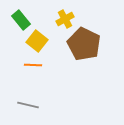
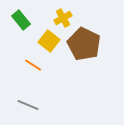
yellow cross: moved 2 px left, 1 px up
yellow square: moved 12 px right
orange line: rotated 30 degrees clockwise
gray line: rotated 10 degrees clockwise
